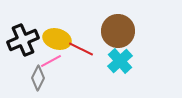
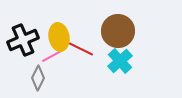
yellow ellipse: moved 2 px right, 2 px up; rotated 64 degrees clockwise
pink line: moved 1 px right, 5 px up
